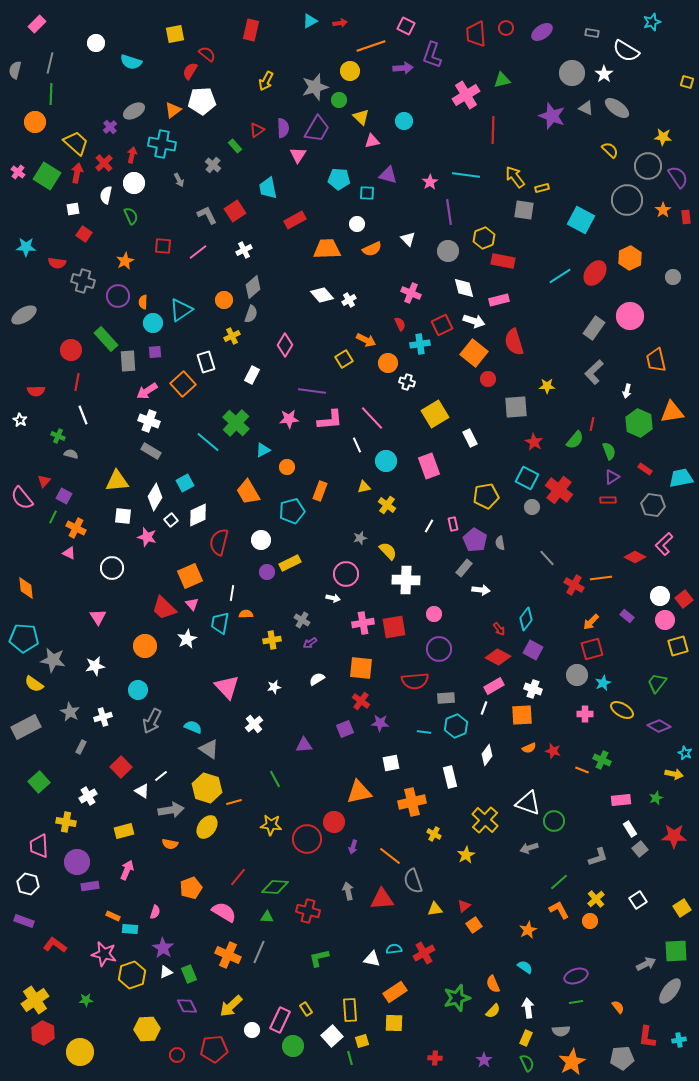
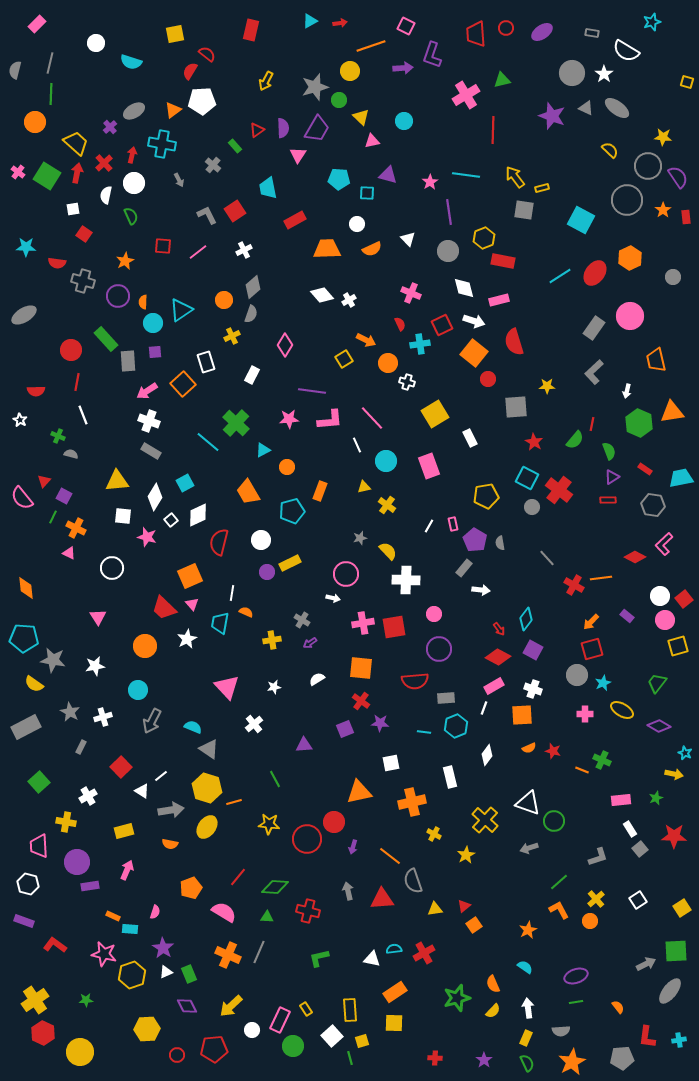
orange semicircle at (246, 614): moved 2 px up; rotated 24 degrees clockwise
yellow star at (271, 825): moved 2 px left, 1 px up
